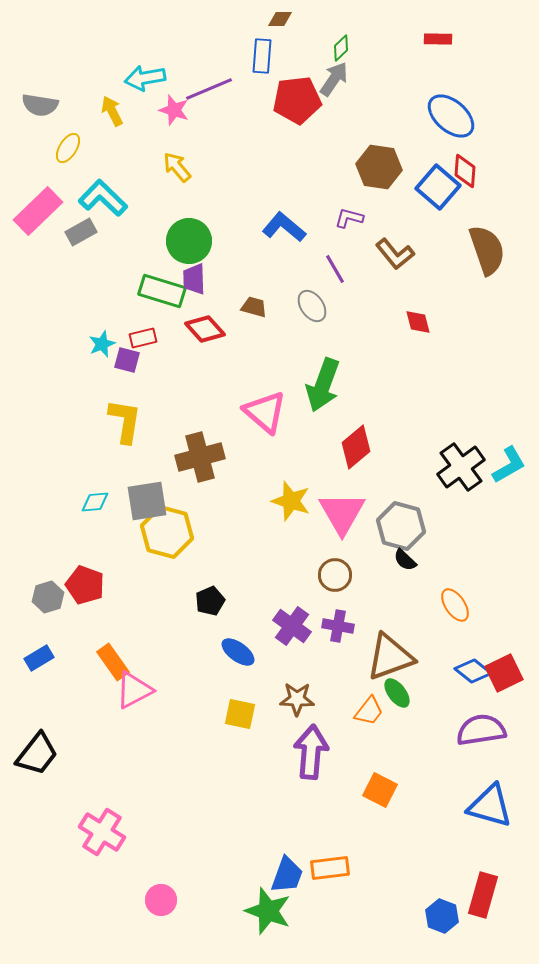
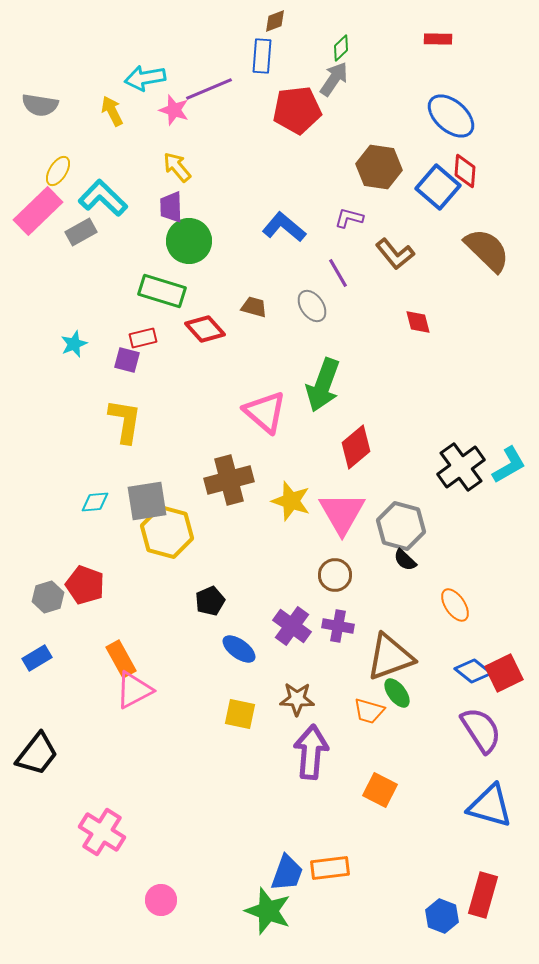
brown diamond at (280, 19): moved 5 px left, 2 px down; rotated 20 degrees counterclockwise
red pentagon at (297, 100): moved 10 px down
yellow ellipse at (68, 148): moved 10 px left, 23 px down
brown semicircle at (487, 250): rotated 27 degrees counterclockwise
purple line at (335, 269): moved 3 px right, 4 px down
purple trapezoid at (194, 279): moved 23 px left, 72 px up
cyan star at (102, 344): moved 28 px left
brown cross at (200, 457): moved 29 px right, 23 px down
blue ellipse at (238, 652): moved 1 px right, 3 px up
blue rectangle at (39, 658): moved 2 px left
orange rectangle at (113, 662): moved 8 px right, 3 px up; rotated 6 degrees clockwise
orange trapezoid at (369, 711): rotated 68 degrees clockwise
purple semicircle at (481, 730): rotated 66 degrees clockwise
blue trapezoid at (287, 875): moved 2 px up
